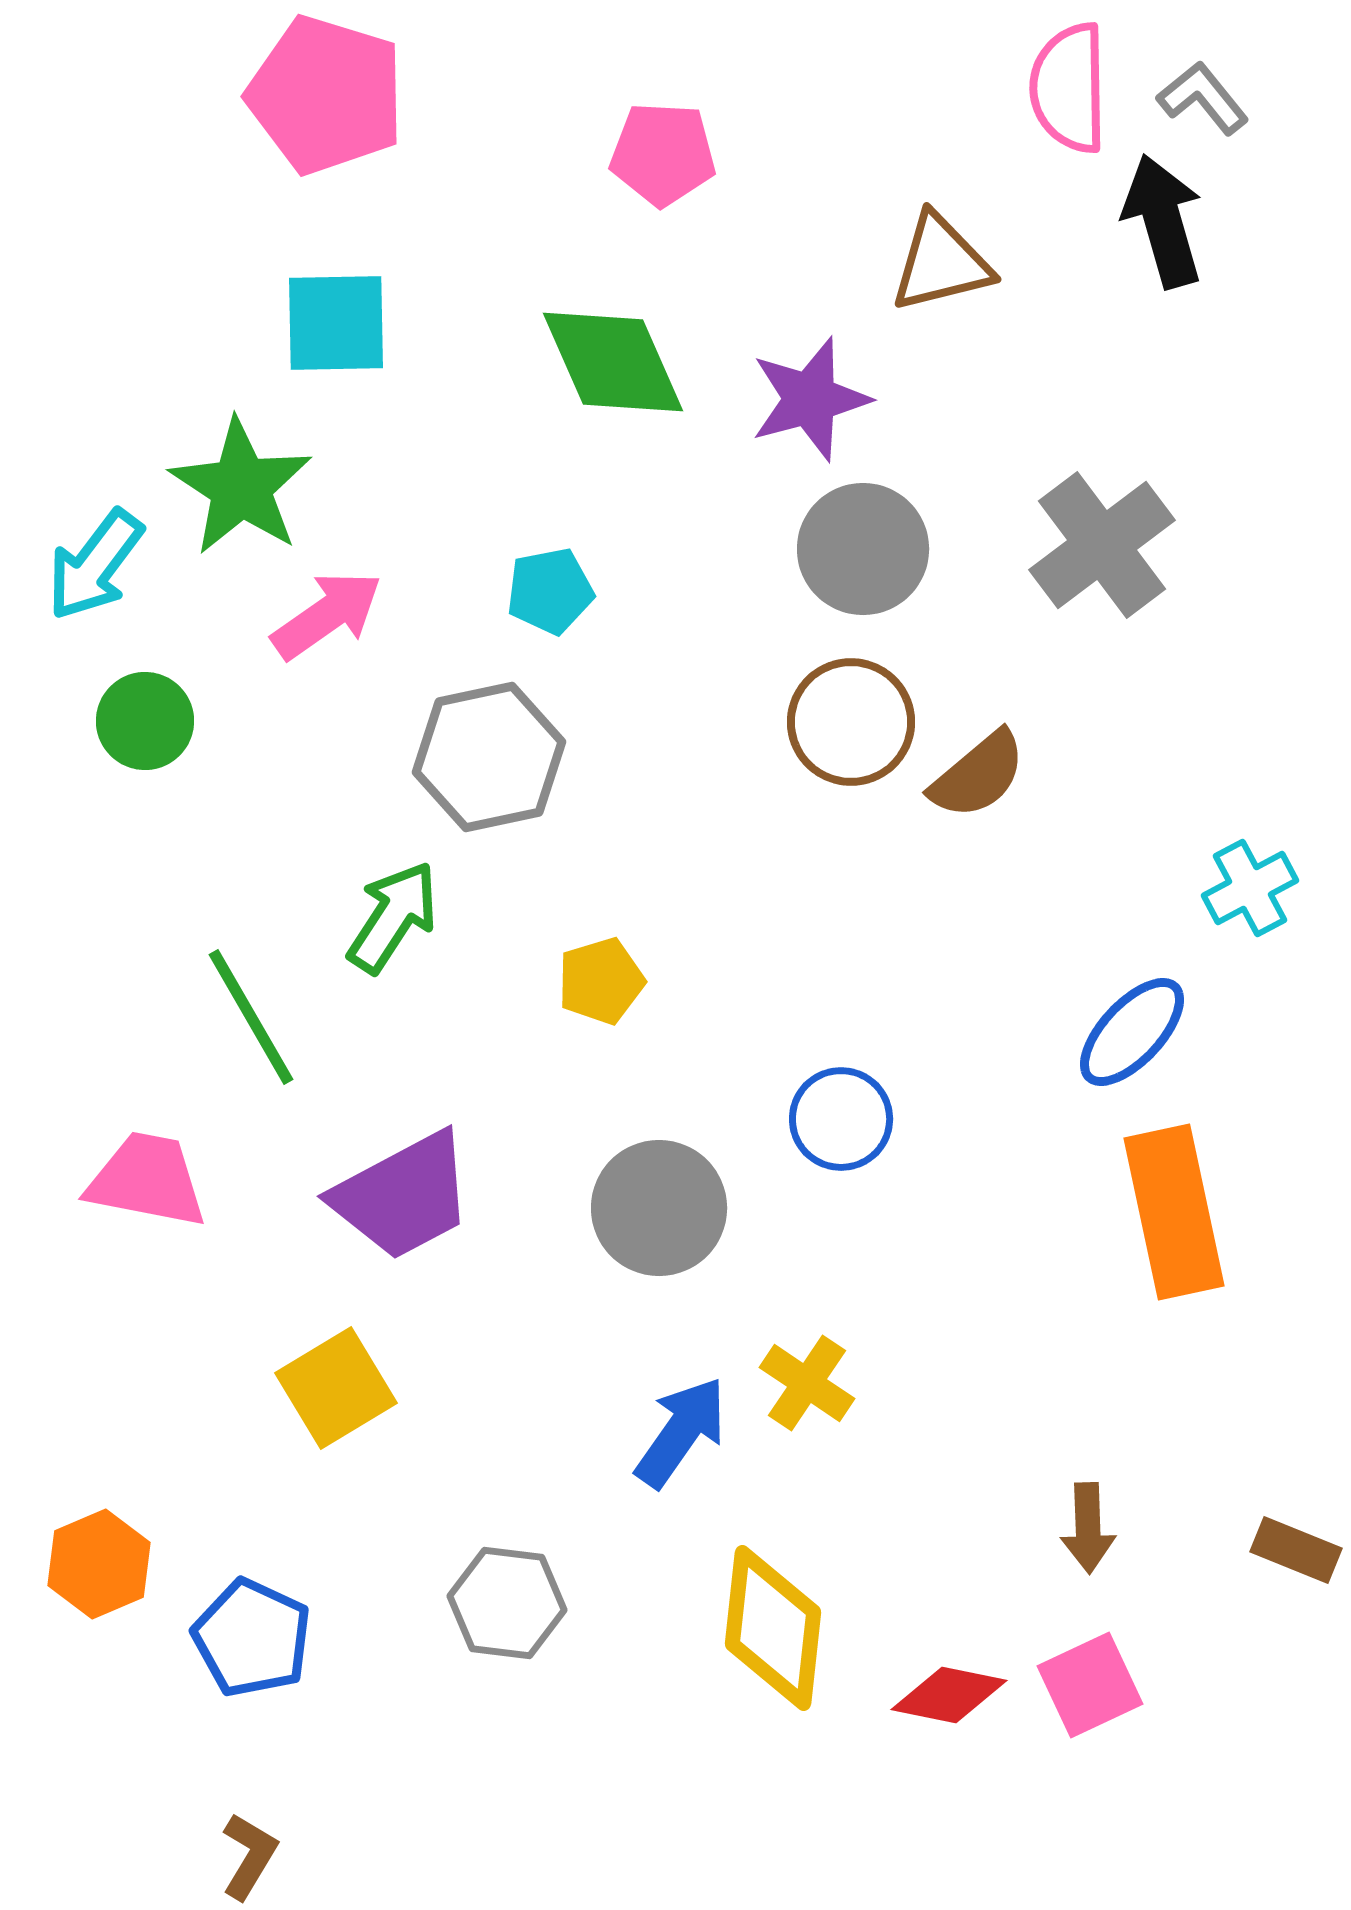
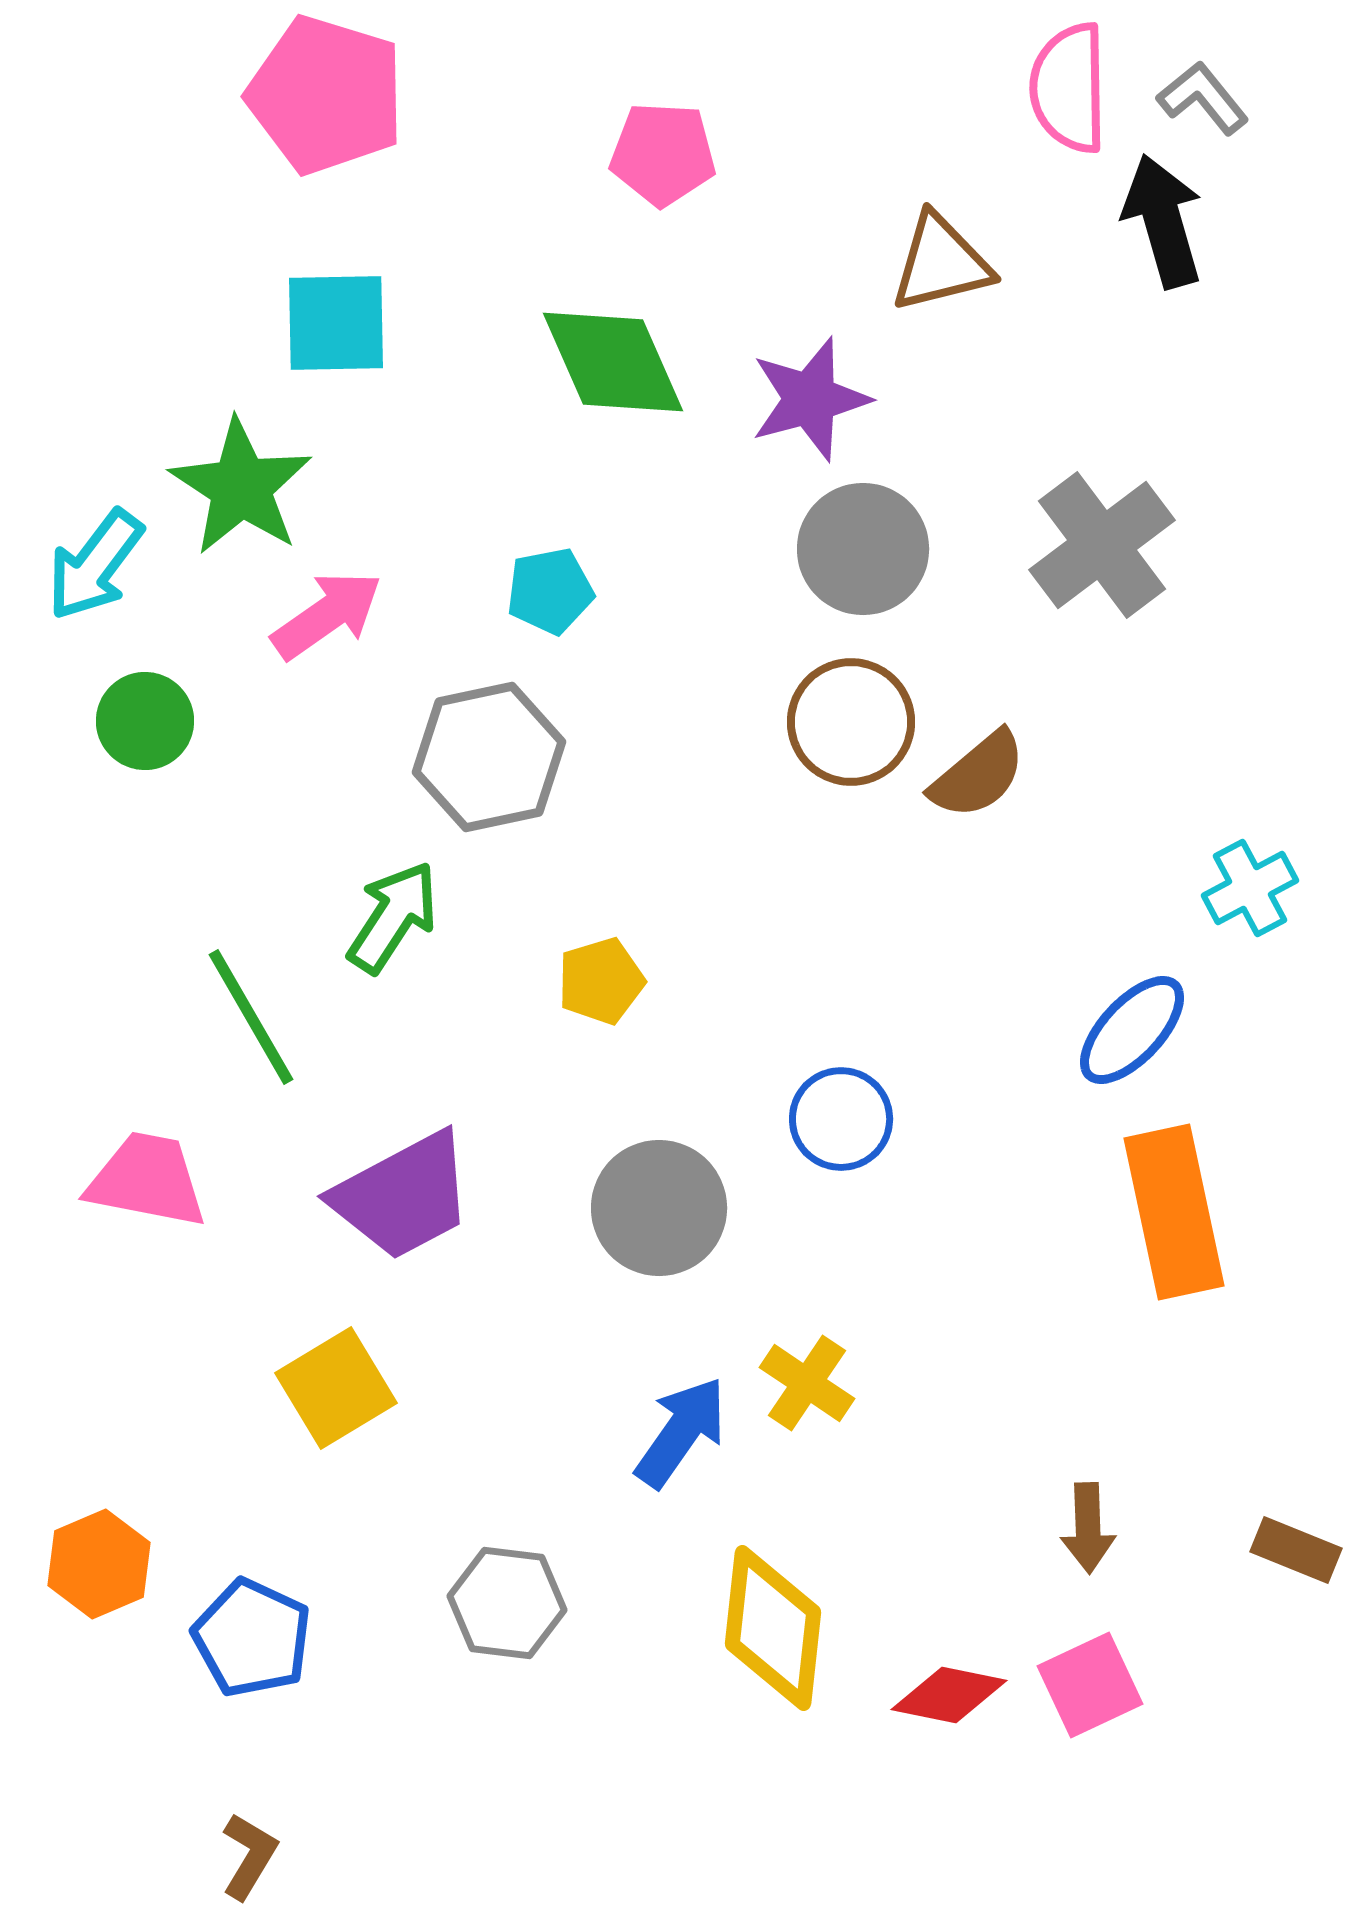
blue ellipse at (1132, 1032): moved 2 px up
